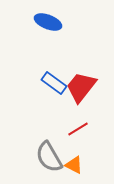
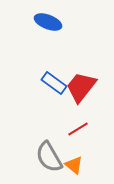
orange triangle: rotated 12 degrees clockwise
